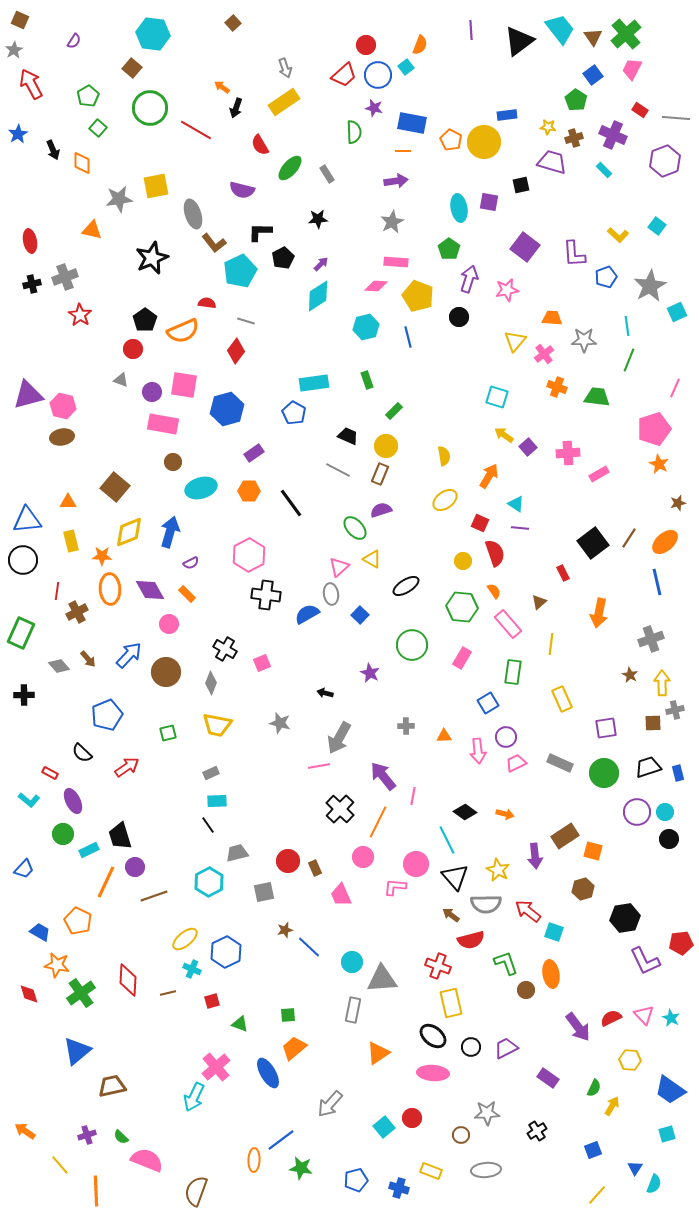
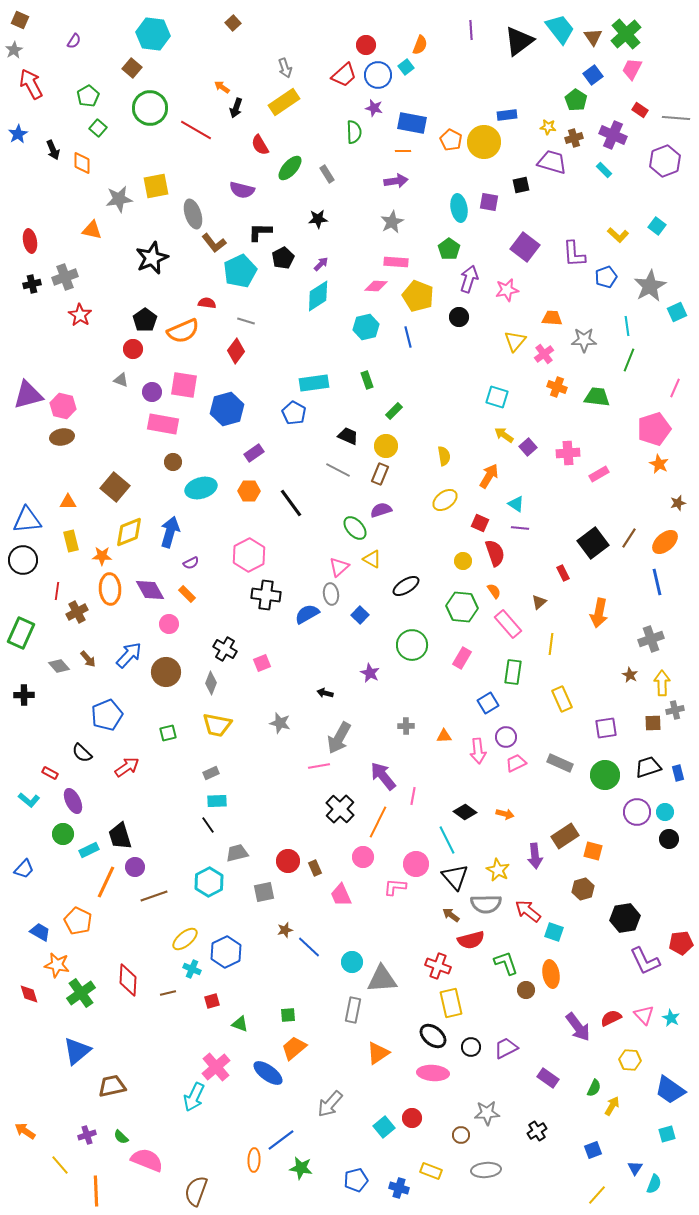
green circle at (604, 773): moved 1 px right, 2 px down
blue ellipse at (268, 1073): rotated 24 degrees counterclockwise
